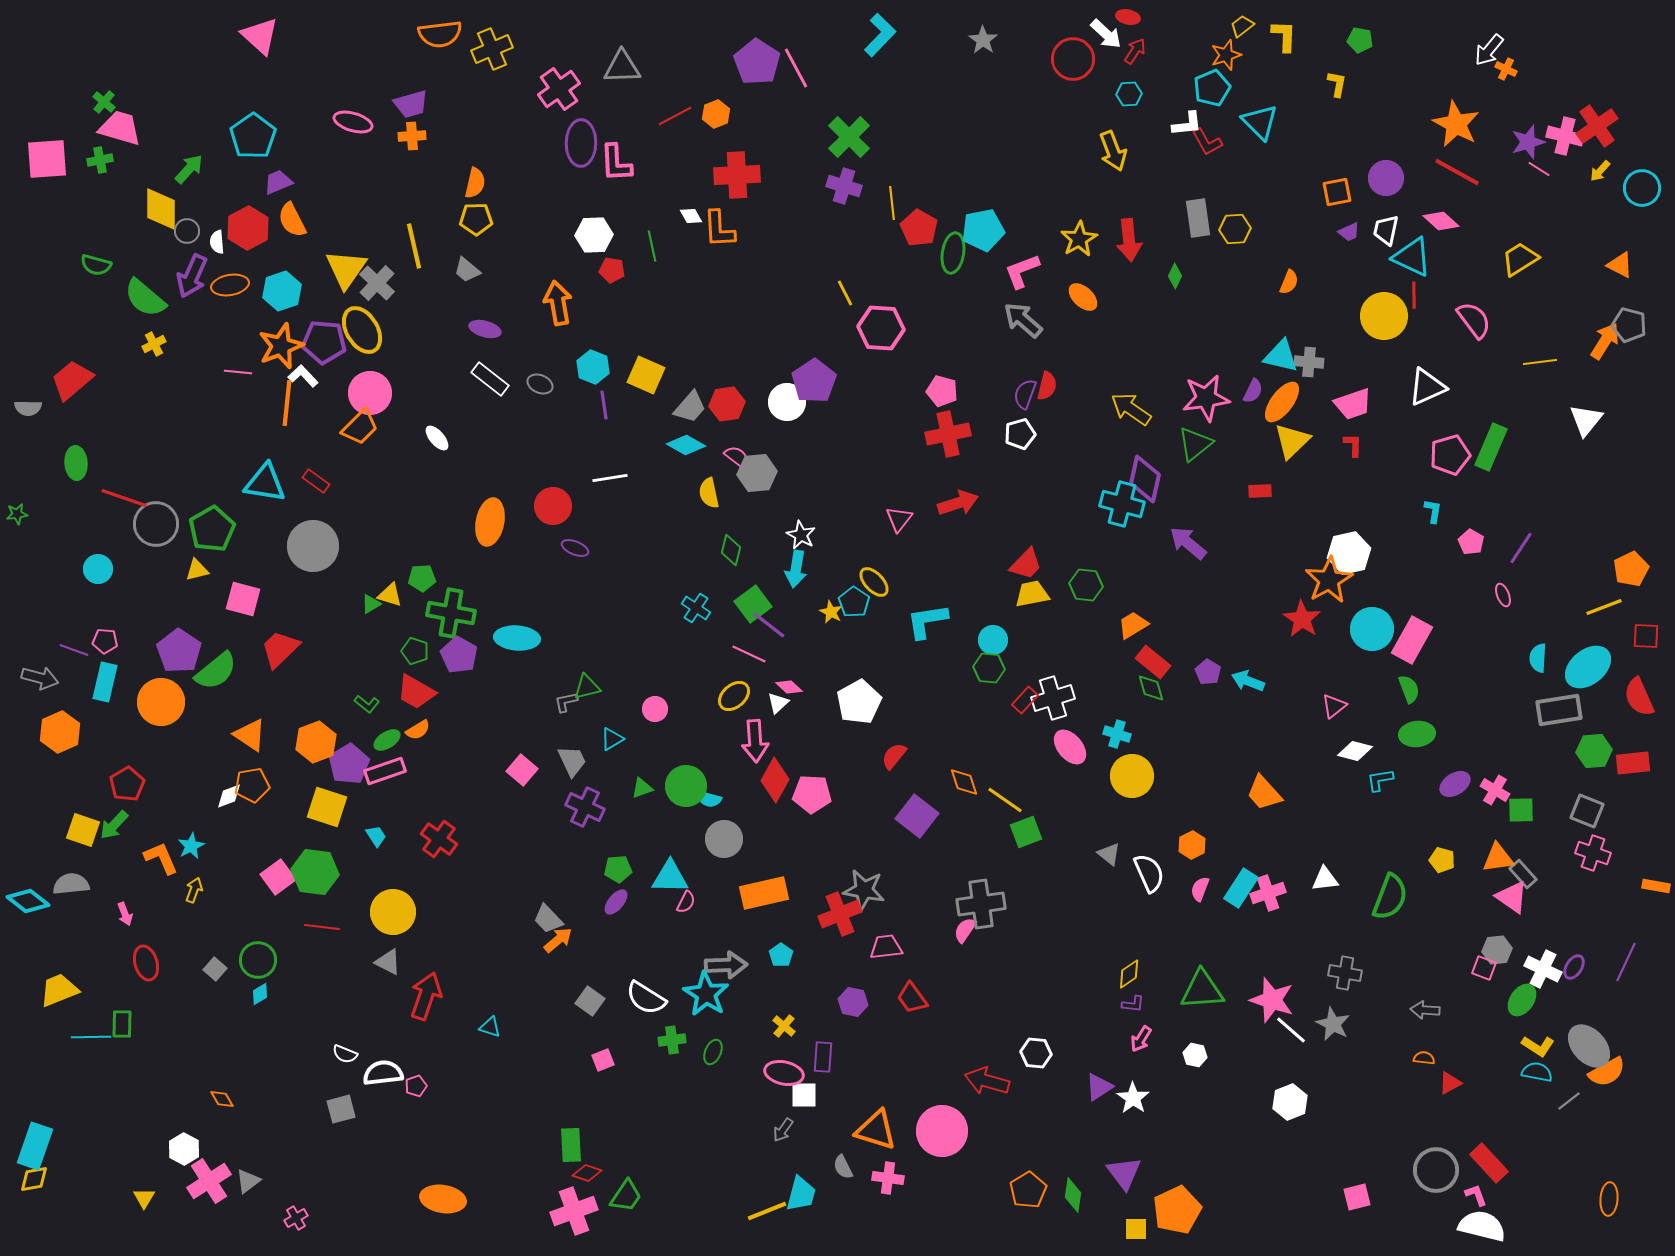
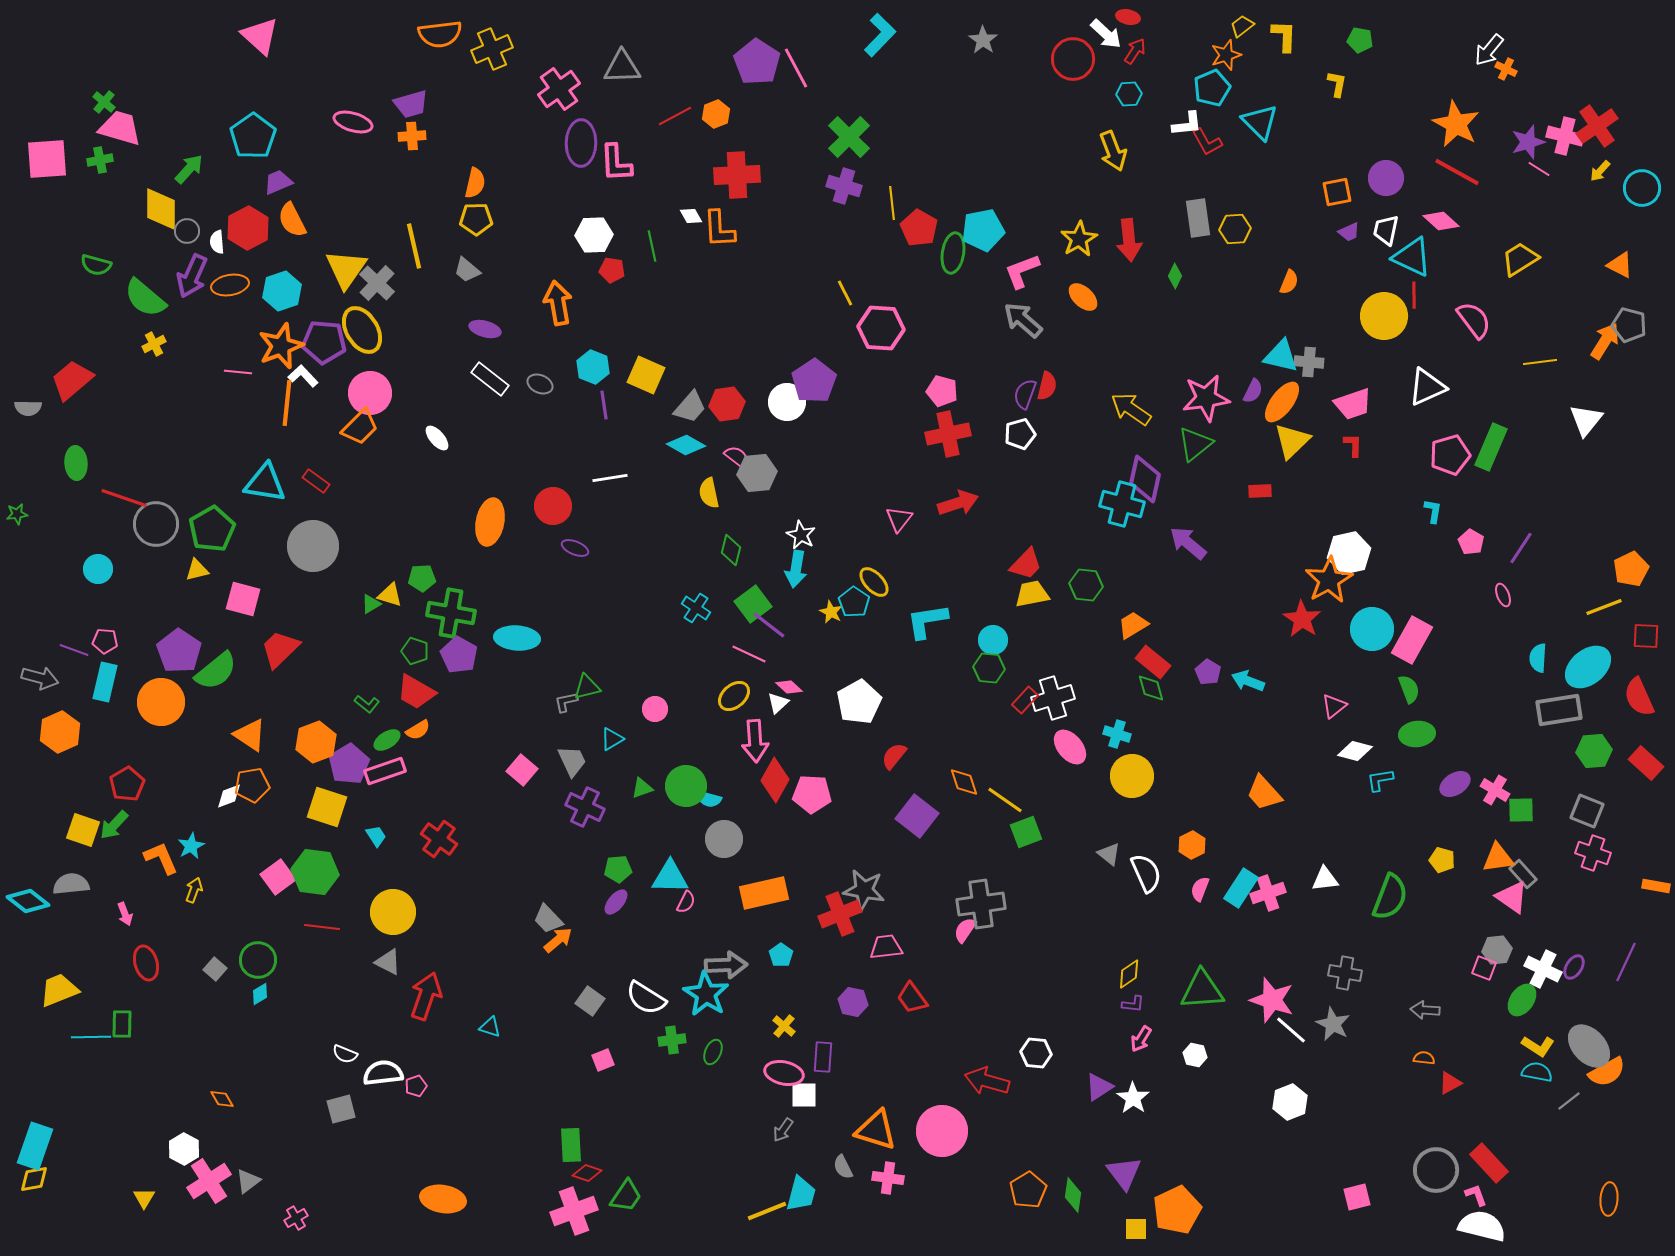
red rectangle at (1633, 763): moved 13 px right; rotated 48 degrees clockwise
white semicircle at (1149, 873): moved 3 px left
